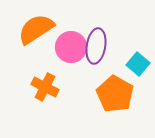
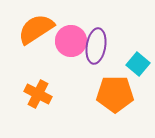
pink circle: moved 6 px up
orange cross: moved 7 px left, 7 px down
orange pentagon: rotated 30 degrees counterclockwise
